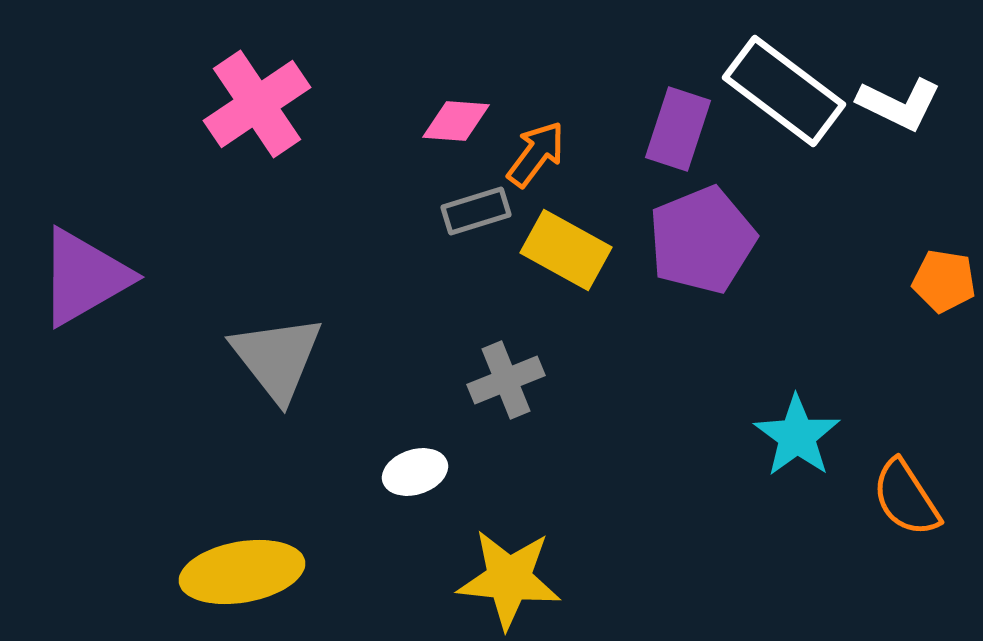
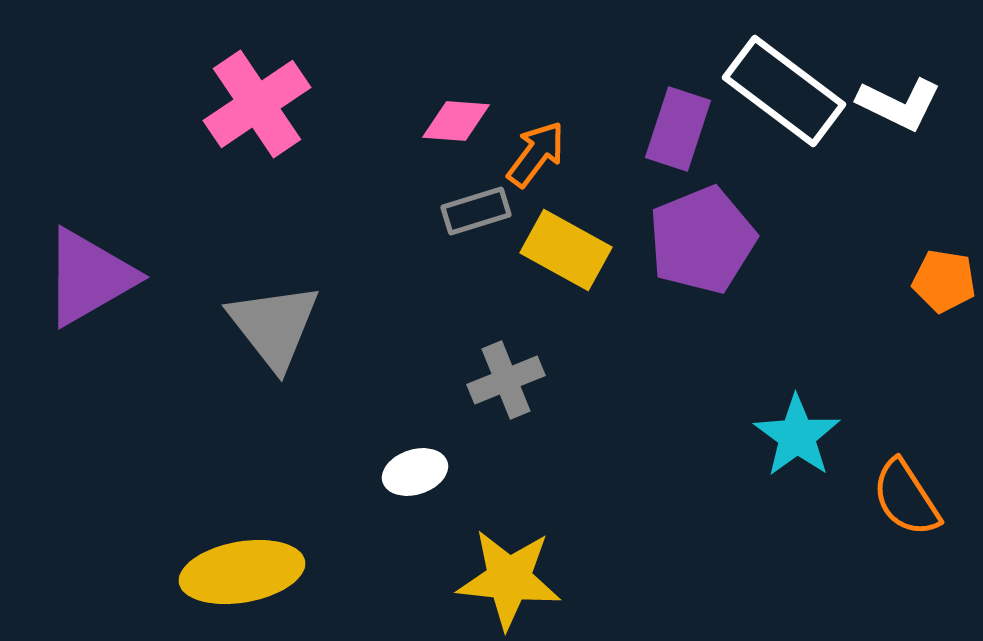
purple triangle: moved 5 px right
gray triangle: moved 3 px left, 32 px up
